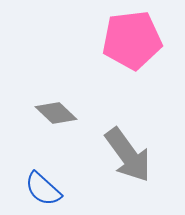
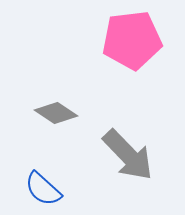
gray diamond: rotated 9 degrees counterclockwise
gray arrow: rotated 8 degrees counterclockwise
